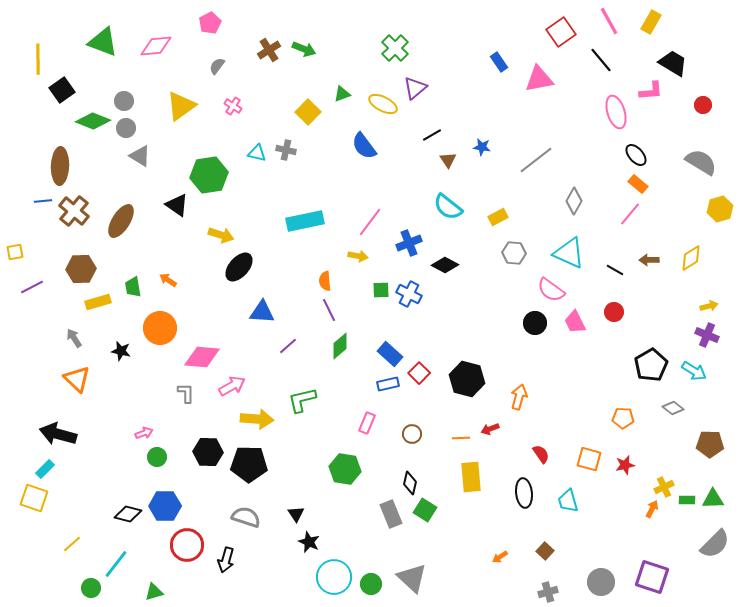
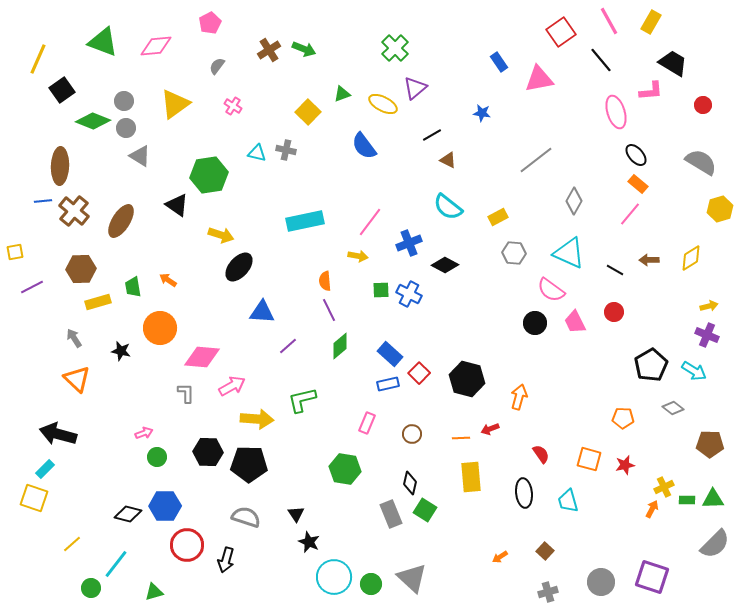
yellow line at (38, 59): rotated 24 degrees clockwise
yellow triangle at (181, 106): moved 6 px left, 2 px up
blue star at (482, 147): moved 34 px up
brown triangle at (448, 160): rotated 30 degrees counterclockwise
